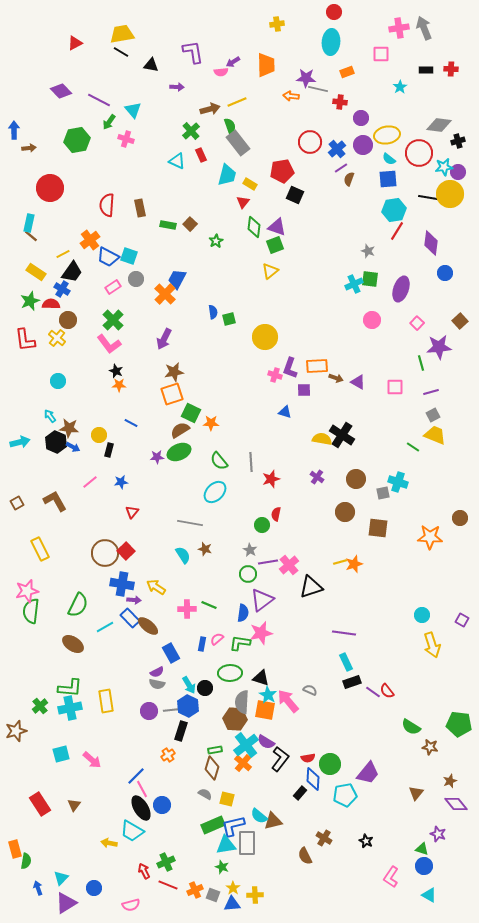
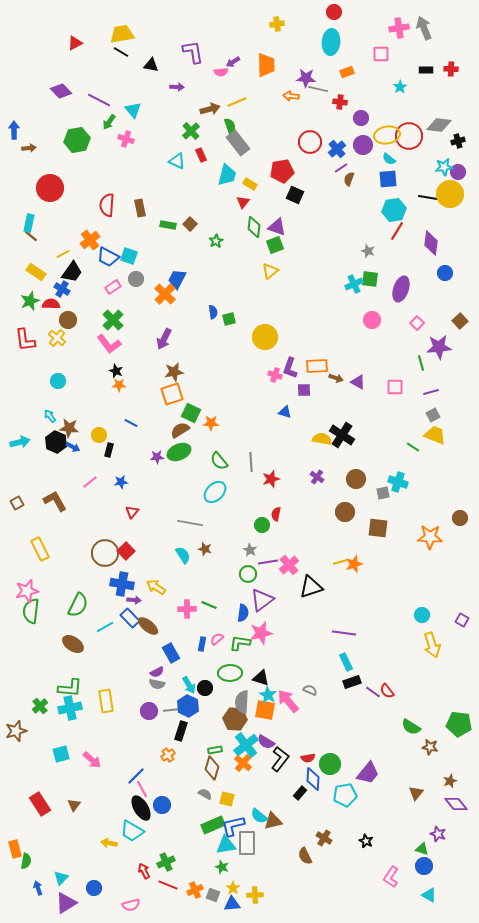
red circle at (419, 153): moved 10 px left, 17 px up
